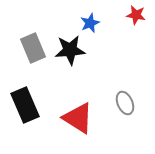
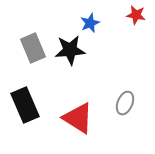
gray ellipse: rotated 45 degrees clockwise
